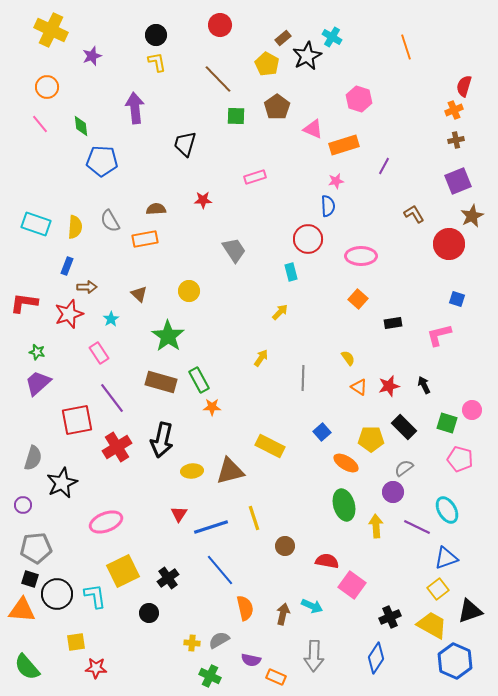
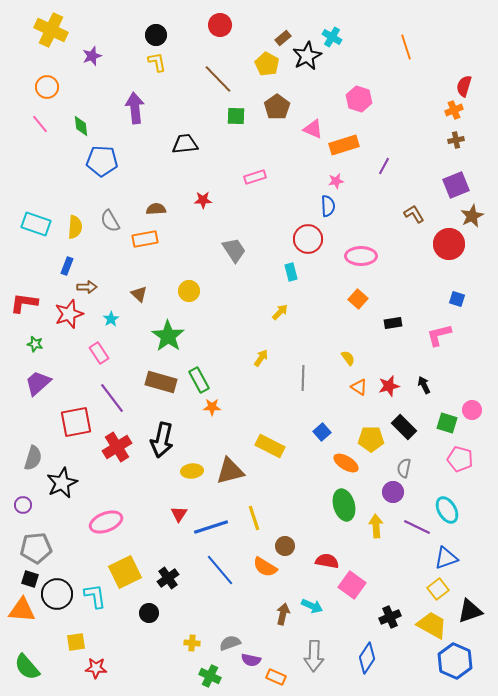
black trapezoid at (185, 144): rotated 68 degrees clockwise
purple square at (458, 181): moved 2 px left, 4 px down
green star at (37, 352): moved 2 px left, 8 px up
red square at (77, 420): moved 1 px left, 2 px down
gray semicircle at (404, 468): rotated 42 degrees counterclockwise
yellow square at (123, 571): moved 2 px right, 1 px down
orange semicircle at (245, 608): moved 20 px right, 41 px up; rotated 135 degrees clockwise
gray semicircle at (219, 640): moved 11 px right, 3 px down; rotated 10 degrees clockwise
blue diamond at (376, 658): moved 9 px left
